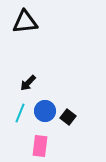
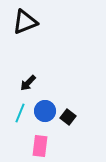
black triangle: rotated 16 degrees counterclockwise
